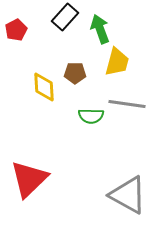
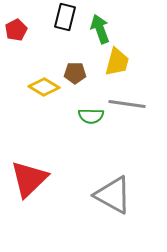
black rectangle: rotated 28 degrees counterclockwise
yellow diamond: rotated 56 degrees counterclockwise
gray triangle: moved 15 px left
